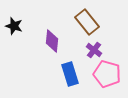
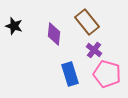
purple diamond: moved 2 px right, 7 px up
